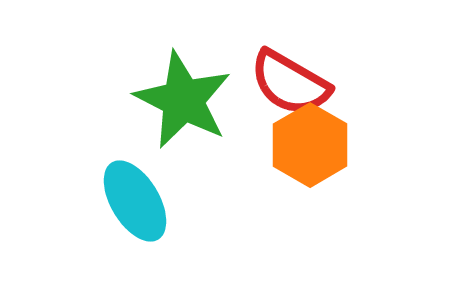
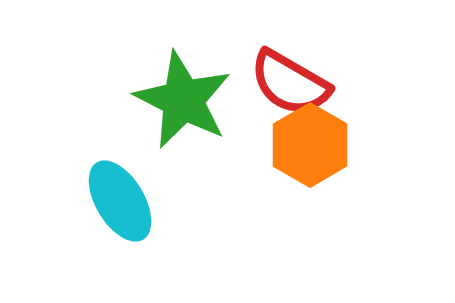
cyan ellipse: moved 15 px left
